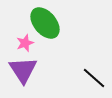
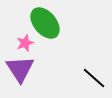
purple triangle: moved 3 px left, 1 px up
